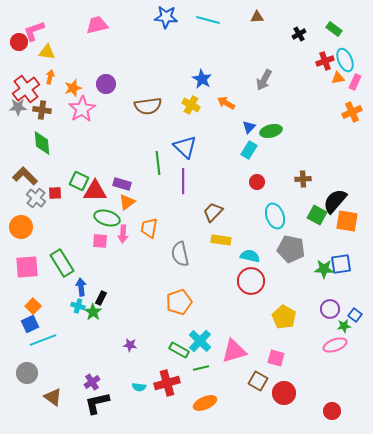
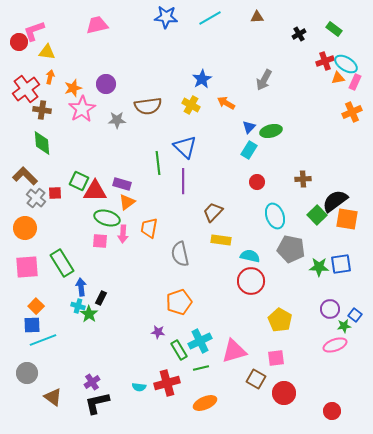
cyan line at (208, 20): moved 2 px right, 2 px up; rotated 45 degrees counterclockwise
cyan ellipse at (345, 60): moved 1 px right, 4 px down; rotated 35 degrees counterclockwise
blue star at (202, 79): rotated 12 degrees clockwise
gray star at (18, 107): moved 99 px right, 13 px down
black semicircle at (335, 201): rotated 12 degrees clockwise
green square at (317, 215): rotated 18 degrees clockwise
orange square at (347, 221): moved 2 px up
orange circle at (21, 227): moved 4 px right, 1 px down
green star at (324, 269): moved 5 px left, 2 px up
orange square at (33, 306): moved 3 px right
green star at (93, 312): moved 4 px left, 2 px down
yellow pentagon at (284, 317): moved 4 px left, 3 px down
blue square at (30, 324): moved 2 px right, 1 px down; rotated 24 degrees clockwise
cyan cross at (200, 341): rotated 20 degrees clockwise
purple star at (130, 345): moved 28 px right, 13 px up
green rectangle at (179, 350): rotated 30 degrees clockwise
pink square at (276, 358): rotated 24 degrees counterclockwise
brown square at (258, 381): moved 2 px left, 2 px up
